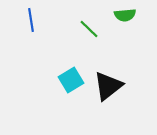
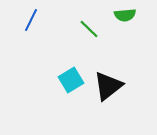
blue line: rotated 35 degrees clockwise
